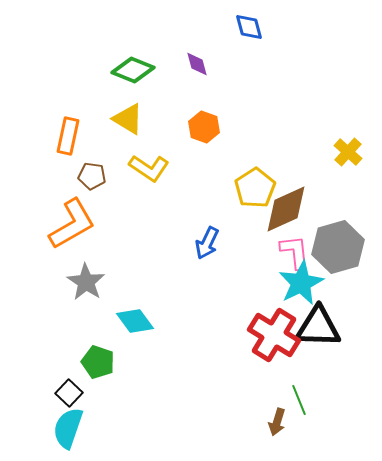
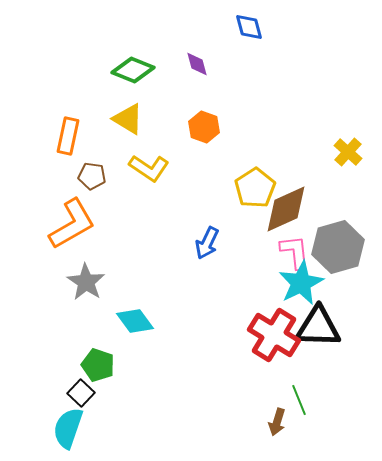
green pentagon: moved 3 px down
black square: moved 12 px right
